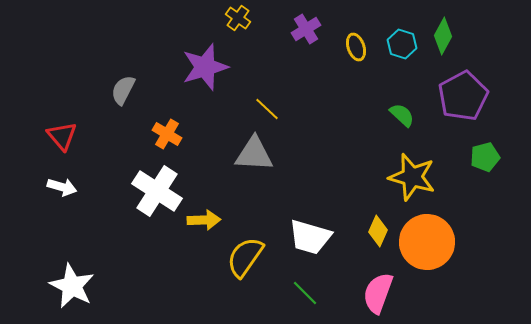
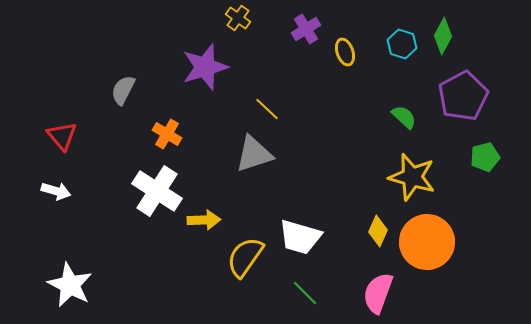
yellow ellipse: moved 11 px left, 5 px down
green semicircle: moved 2 px right, 2 px down
gray triangle: rotated 21 degrees counterclockwise
white arrow: moved 6 px left, 4 px down
white trapezoid: moved 10 px left
white star: moved 2 px left, 1 px up
